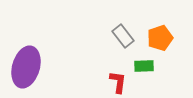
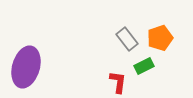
gray rectangle: moved 4 px right, 3 px down
green rectangle: rotated 24 degrees counterclockwise
